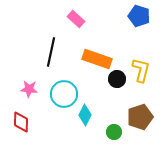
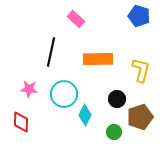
orange rectangle: moved 1 px right; rotated 20 degrees counterclockwise
black circle: moved 20 px down
